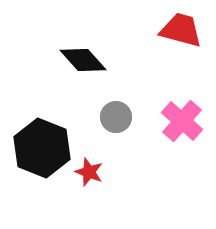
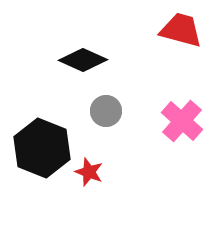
black diamond: rotated 24 degrees counterclockwise
gray circle: moved 10 px left, 6 px up
